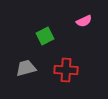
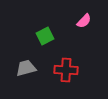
pink semicircle: rotated 21 degrees counterclockwise
